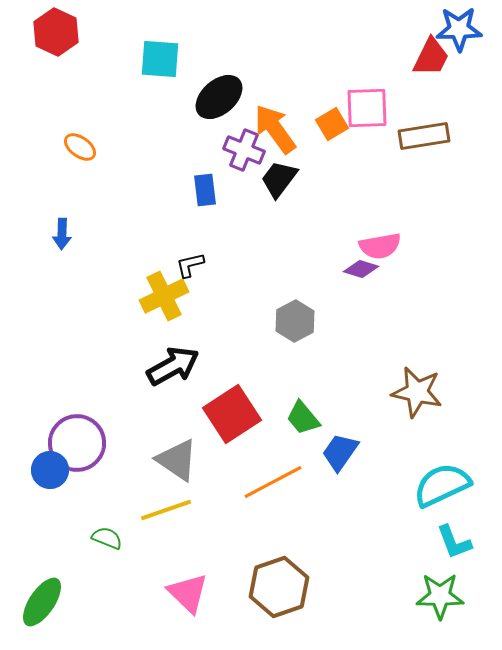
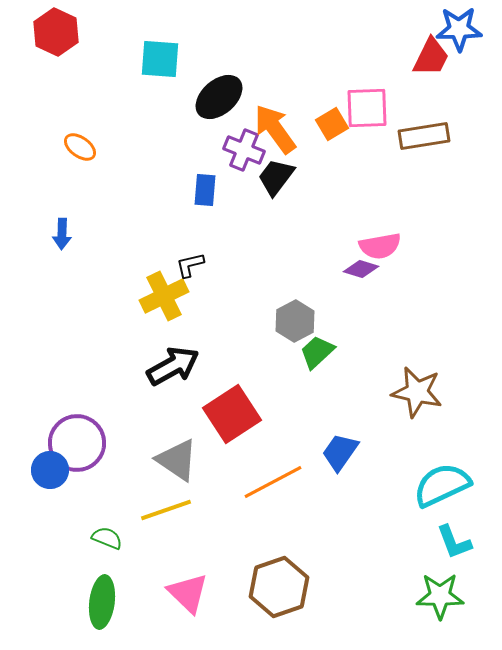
black trapezoid: moved 3 px left, 2 px up
blue rectangle: rotated 12 degrees clockwise
green trapezoid: moved 14 px right, 66 px up; rotated 87 degrees clockwise
green ellipse: moved 60 px right; rotated 27 degrees counterclockwise
